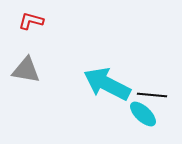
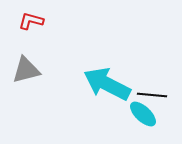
gray triangle: rotated 24 degrees counterclockwise
